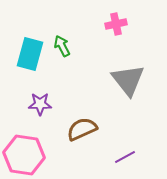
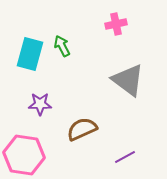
gray triangle: rotated 15 degrees counterclockwise
